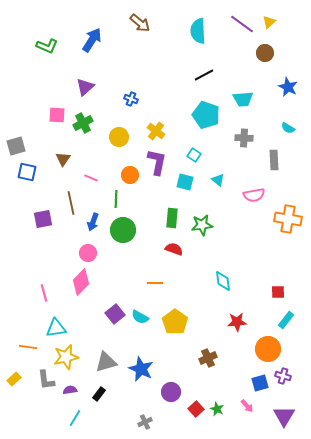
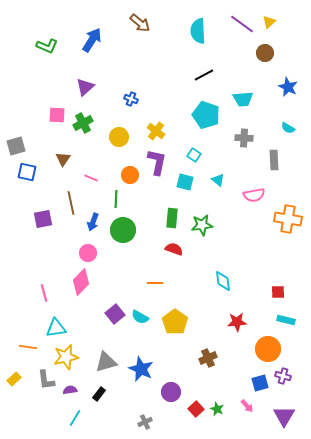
cyan rectangle at (286, 320): rotated 66 degrees clockwise
